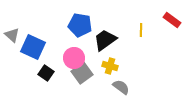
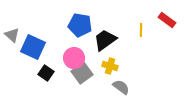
red rectangle: moved 5 px left
